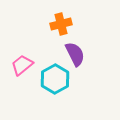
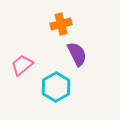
purple semicircle: moved 2 px right
cyan hexagon: moved 1 px right, 8 px down
